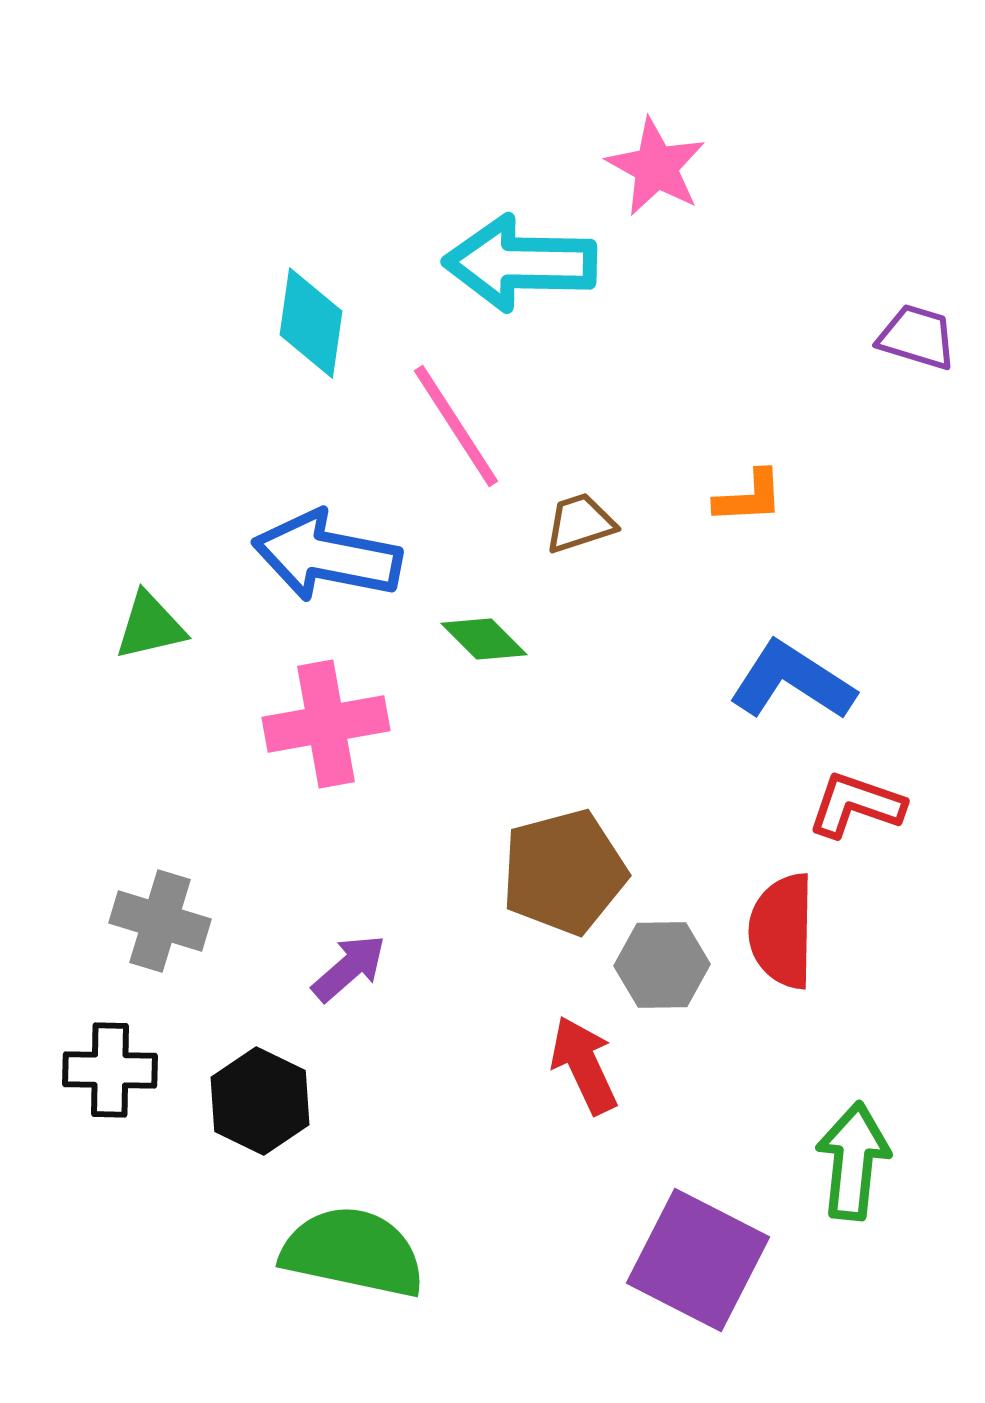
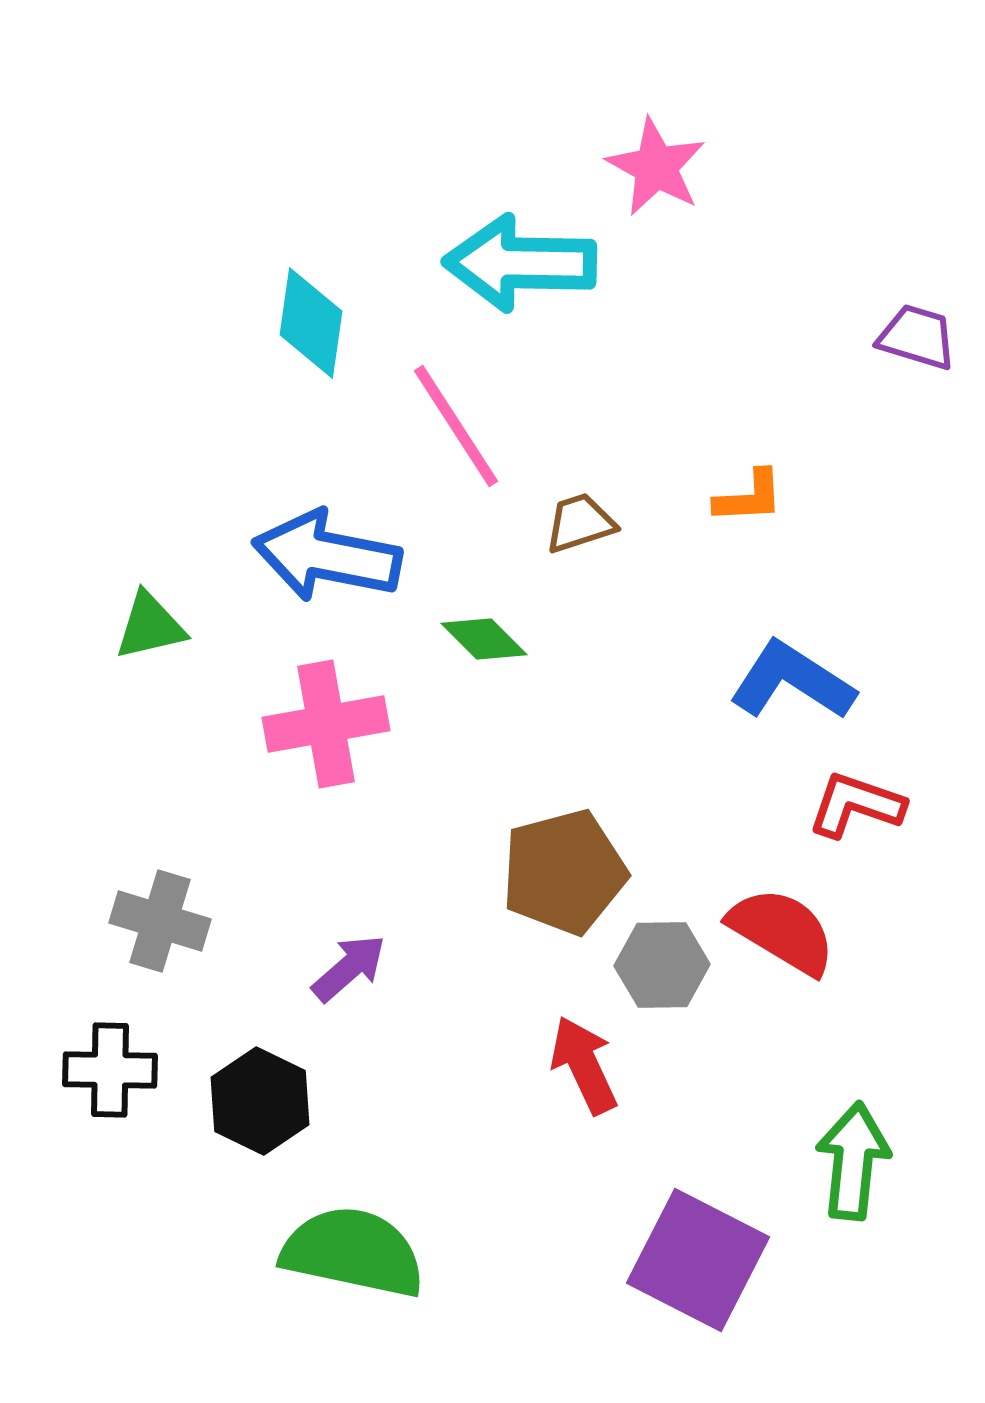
red semicircle: rotated 120 degrees clockwise
